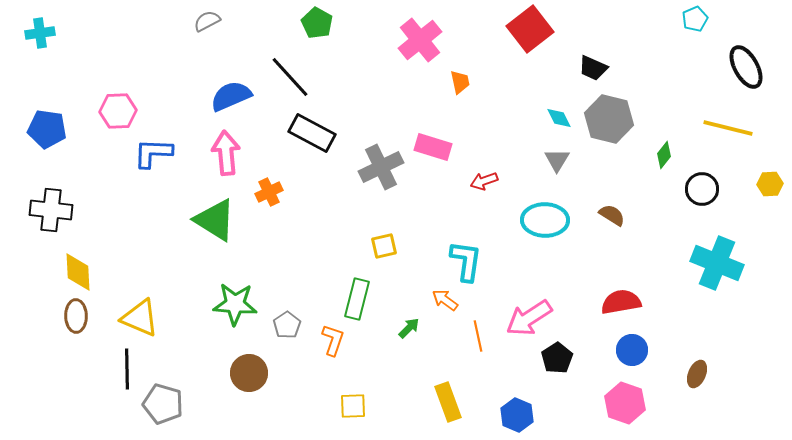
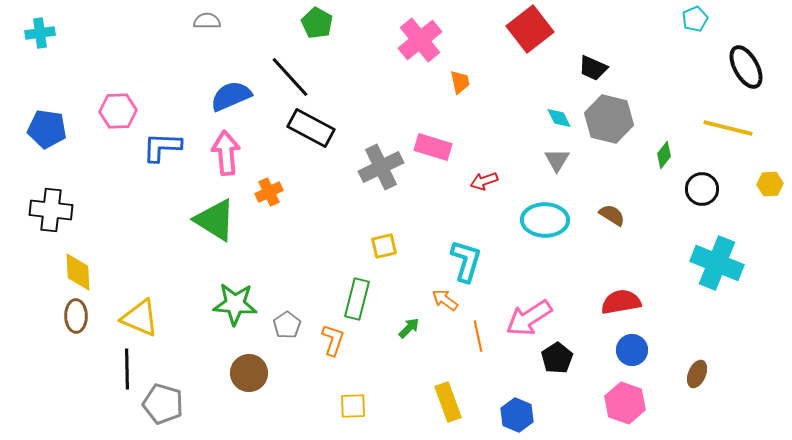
gray semicircle at (207, 21): rotated 28 degrees clockwise
black rectangle at (312, 133): moved 1 px left, 5 px up
blue L-shape at (153, 153): moved 9 px right, 6 px up
cyan L-shape at (466, 261): rotated 9 degrees clockwise
